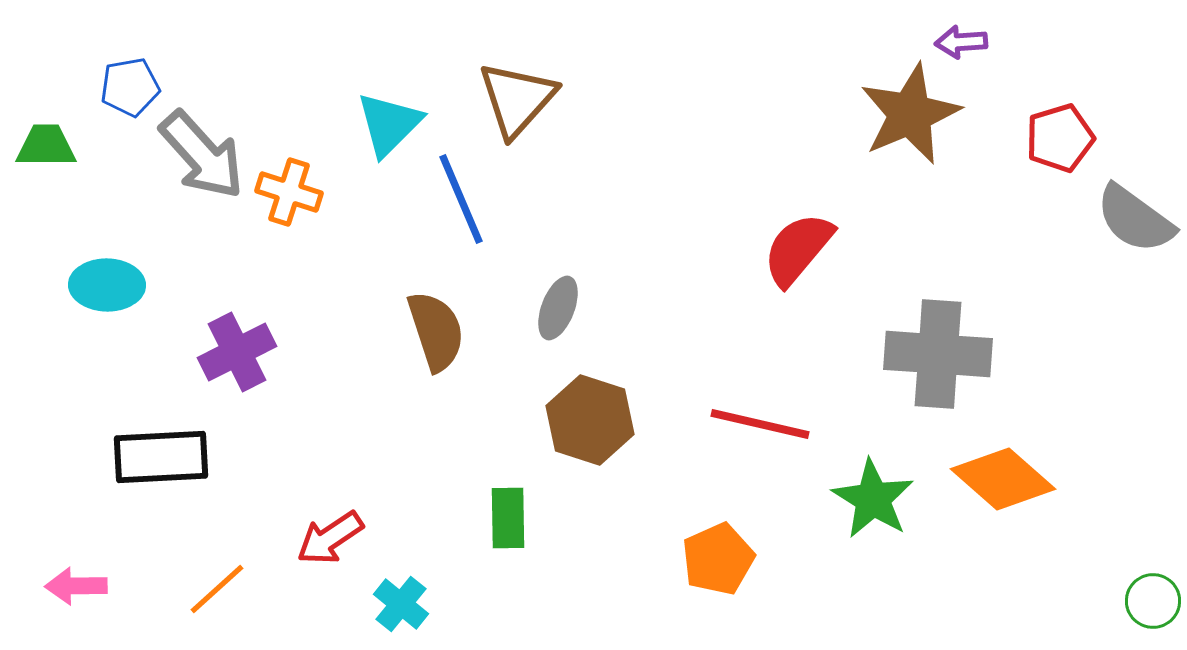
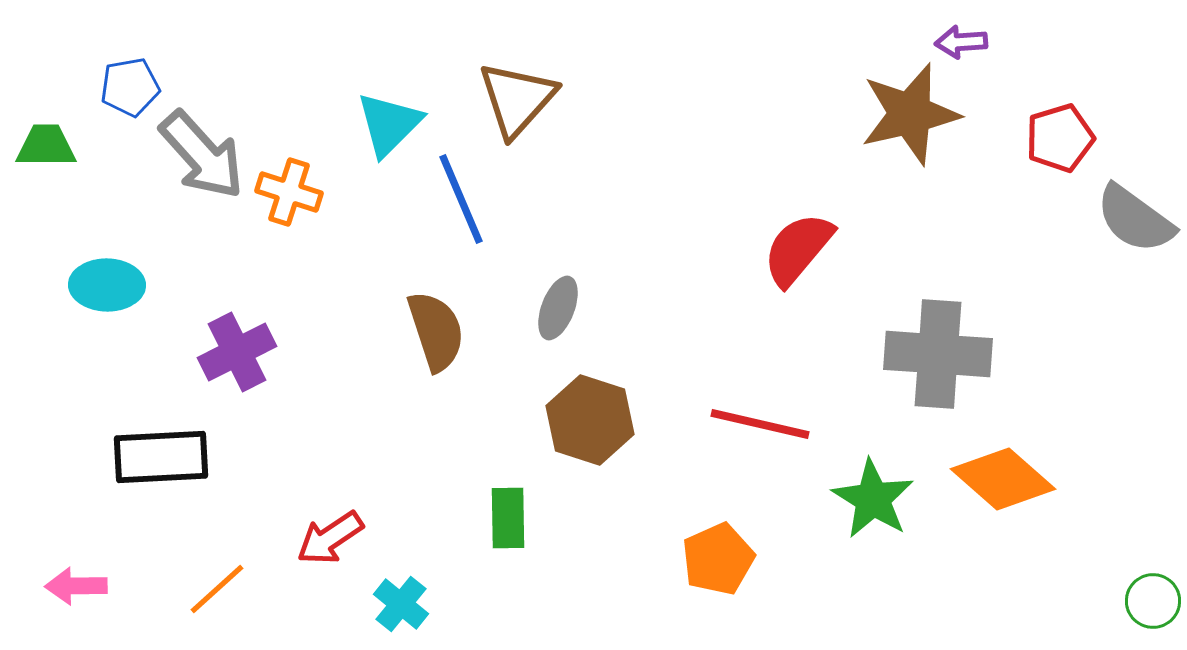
brown star: rotated 10 degrees clockwise
